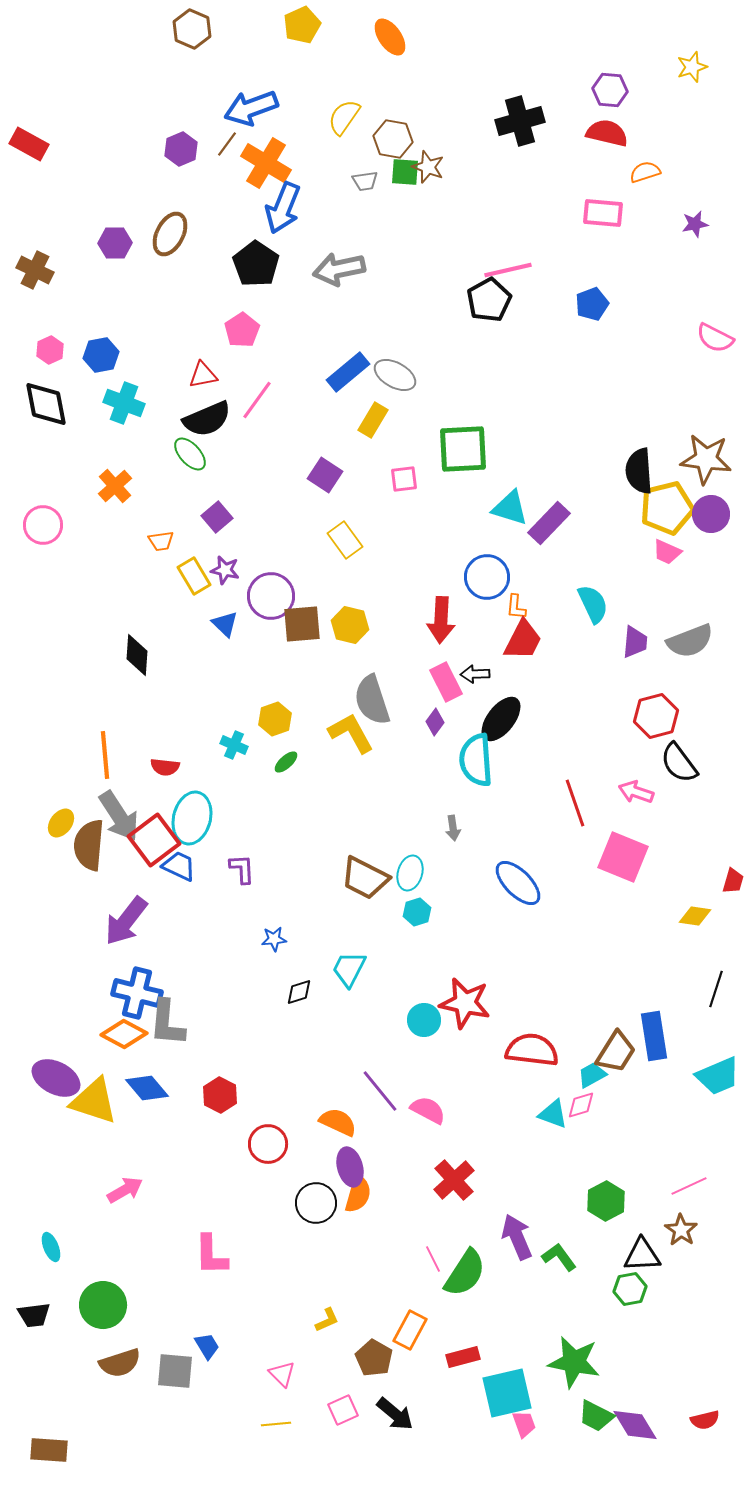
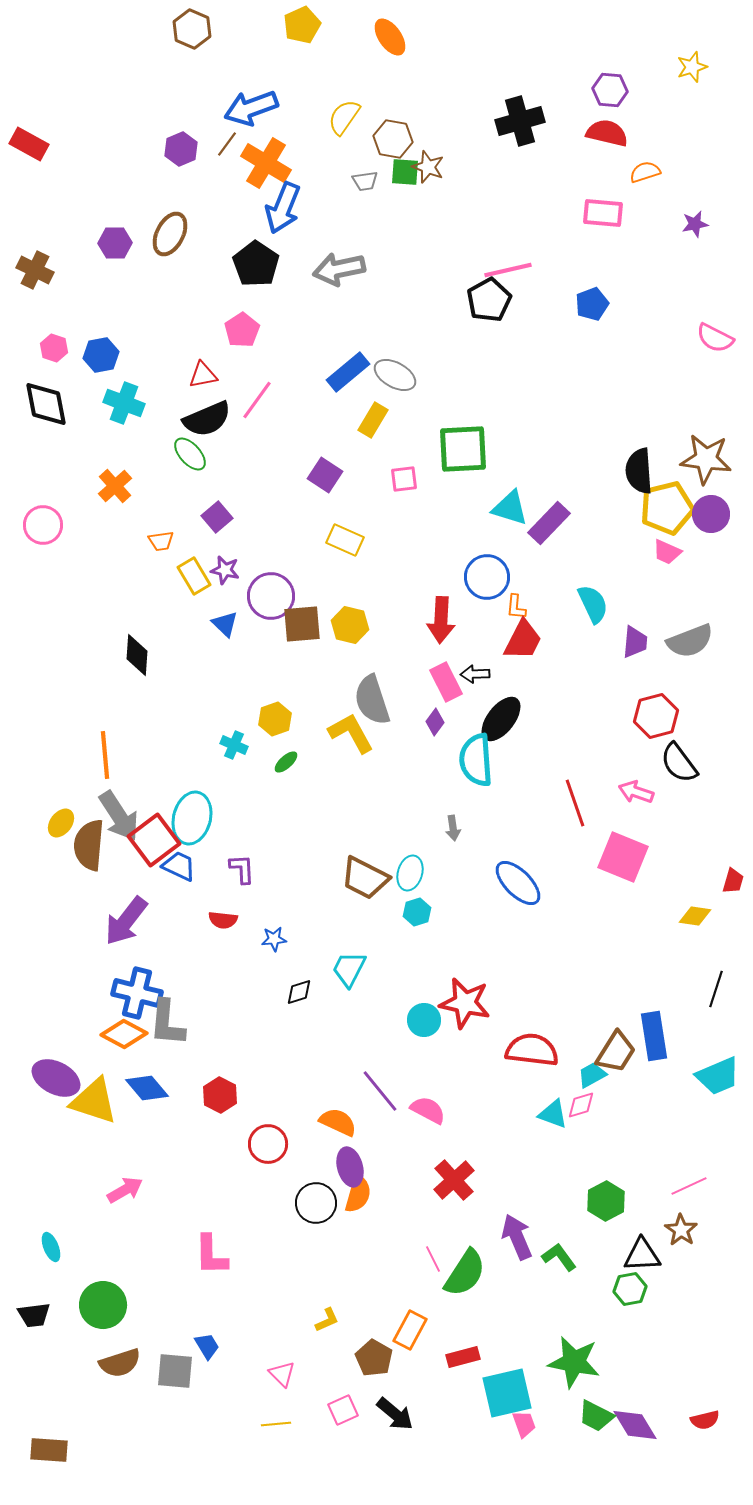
pink hexagon at (50, 350): moved 4 px right, 2 px up; rotated 16 degrees counterclockwise
yellow rectangle at (345, 540): rotated 30 degrees counterclockwise
red semicircle at (165, 767): moved 58 px right, 153 px down
